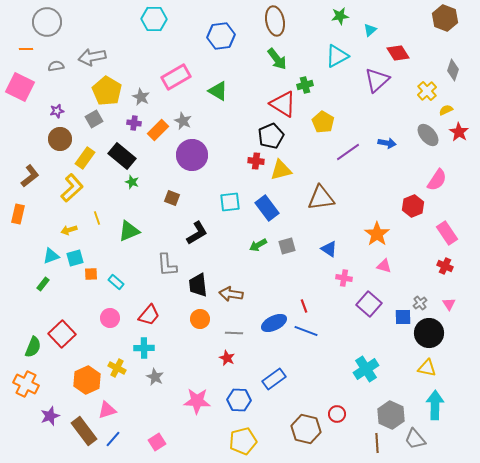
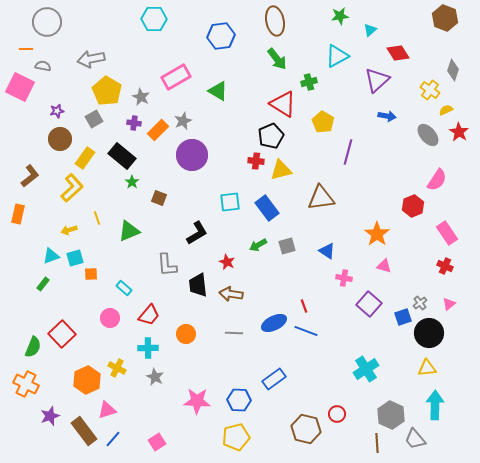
gray arrow at (92, 57): moved 1 px left, 2 px down
gray semicircle at (56, 66): moved 13 px left; rotated 21 degrees clockwise
green cross at (305, 85): moved 4 px right, 3 px up
yellow cross at (427, 91): moved 3 px right, 1 px up; rotated 12 degrees counterclockwise
gray star at (183, 121): rotated 24 degrees clockwise
blue arrow at (387, 143): moved 27 px up
purple line at (348, 152): rotated 40 degrees counterclockwise
green star at (132, 182): rotated 16 degrees clockwise
brown square at (172, 198): moved 13 px left
blue triangle at (329, 249): moved 2 px left, 2 px down
cyan rectangle at (116, 282): moved 8 px right, 6 px down
pink triangle at (449, 304): rotated 24 degrees clockwise
blue square at (403, 317): rotated 18 degrees counterclockwise
orange circle at (200, 319): moved 14 px left, 15 px down
cyan cross at (144, 348): moved 4 px right
red star at (227, 358): moved 96 px up
yellow triangle at (427, 368): rotated 18 degrees counterclockwise
yellow pentagon at (243, 441): moved 7 px left, 4 px up
